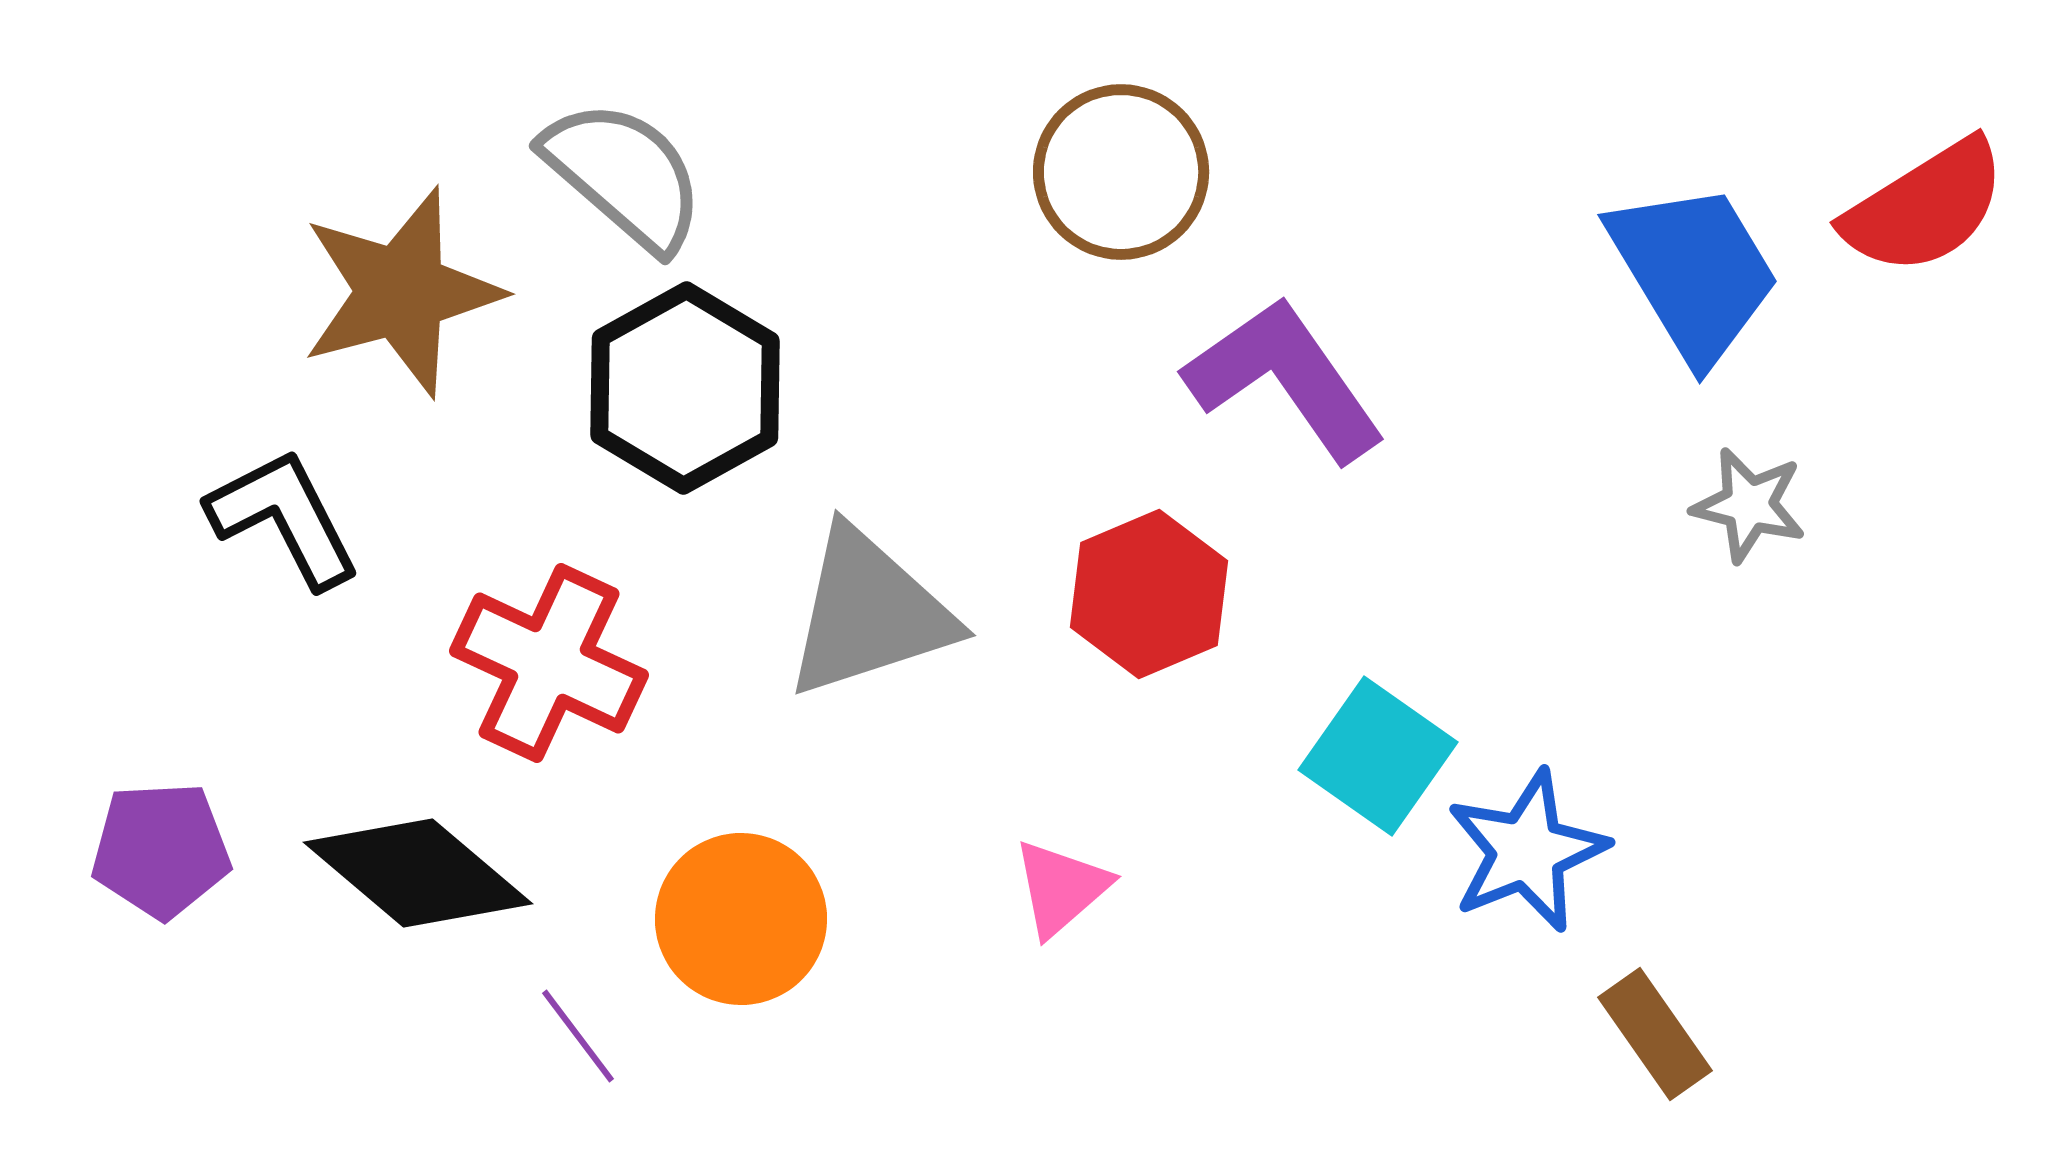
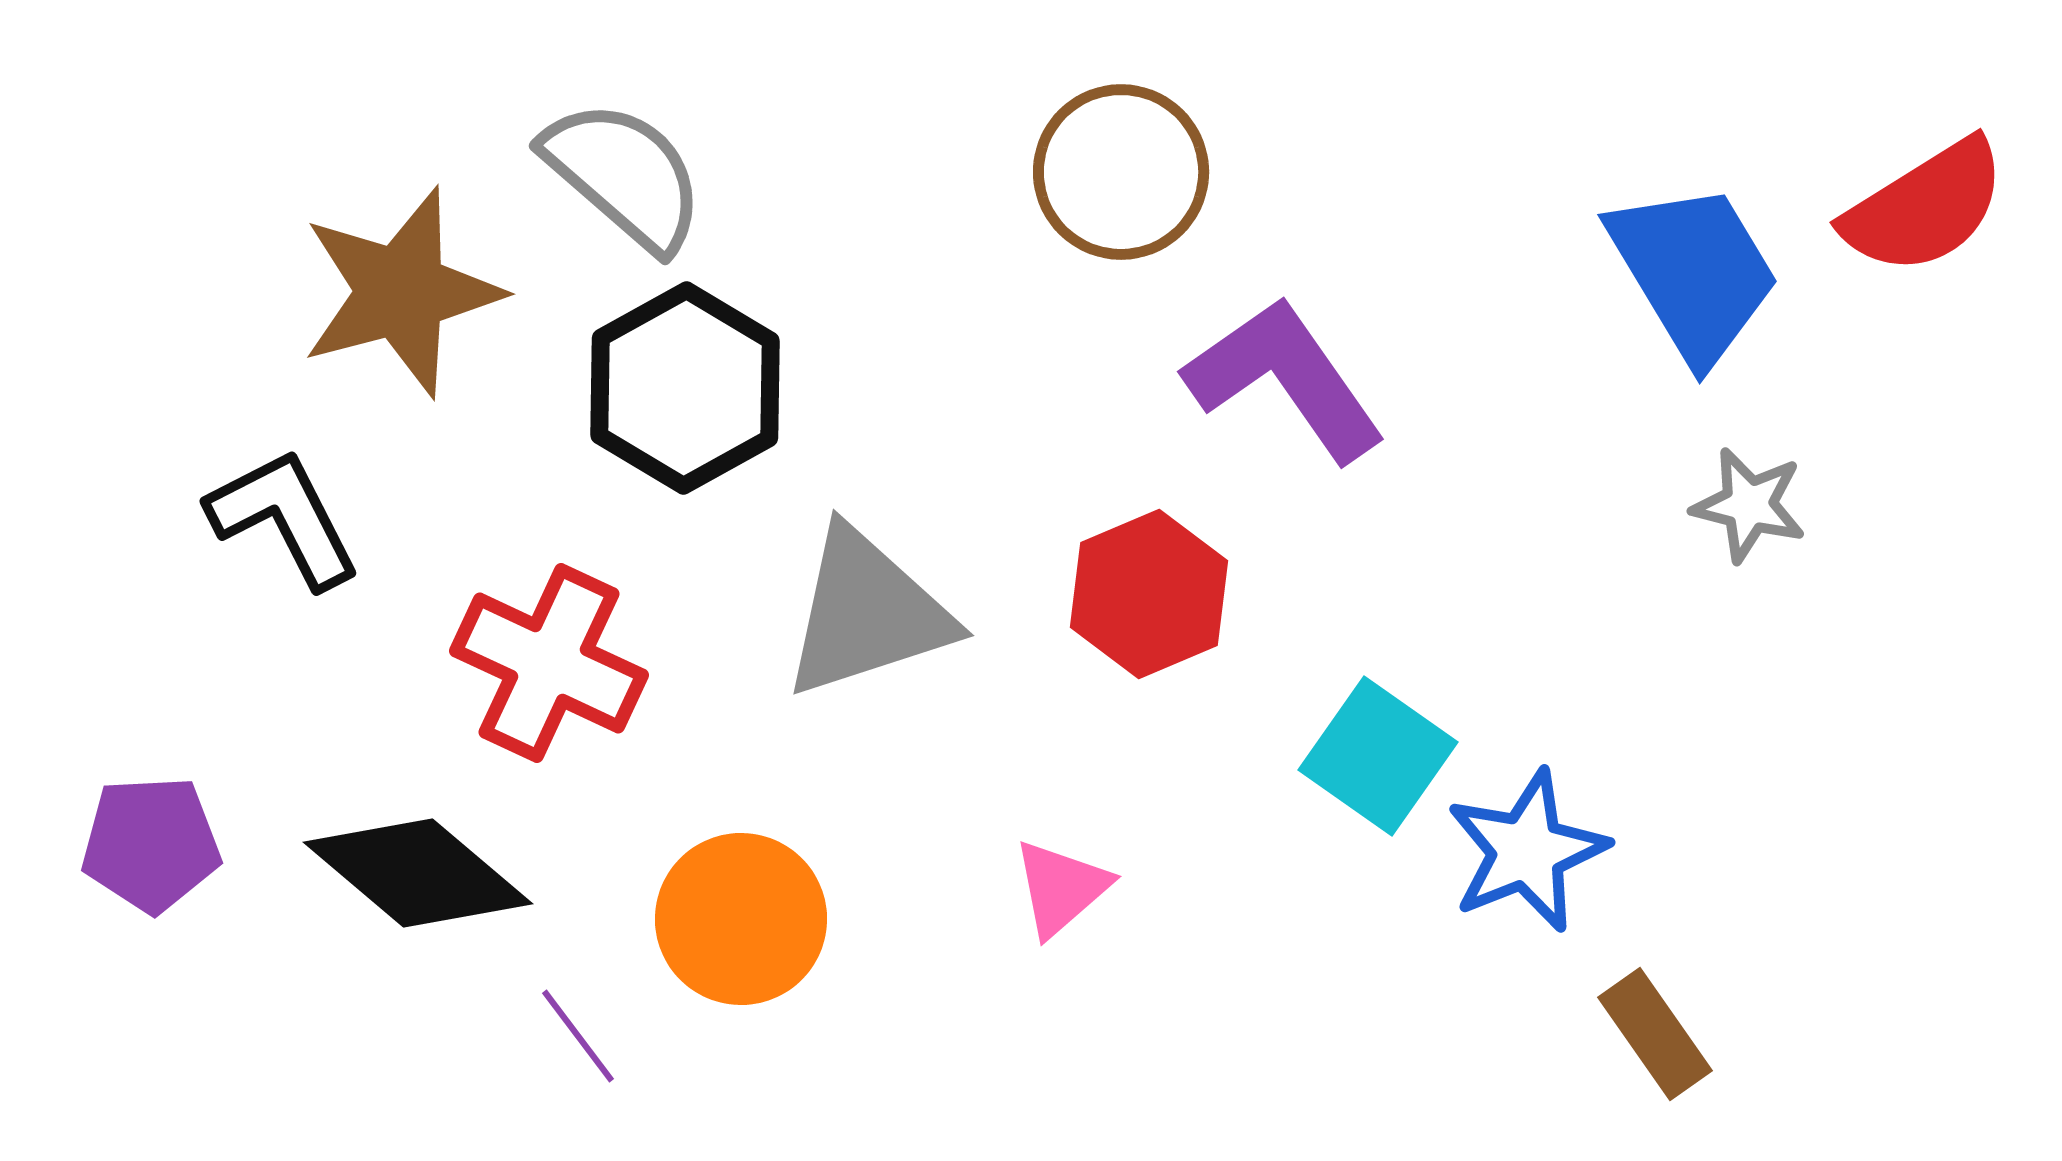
gray triangle: moved 2 px left
purple pentagon: moved 10 px left, 6 px up
